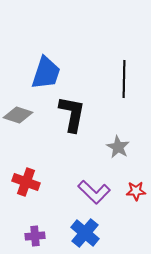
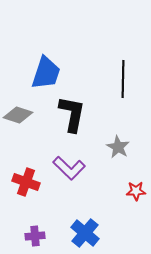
black line: moved 1 px left
purple L-shape: moved 25 px left, 24 px up
